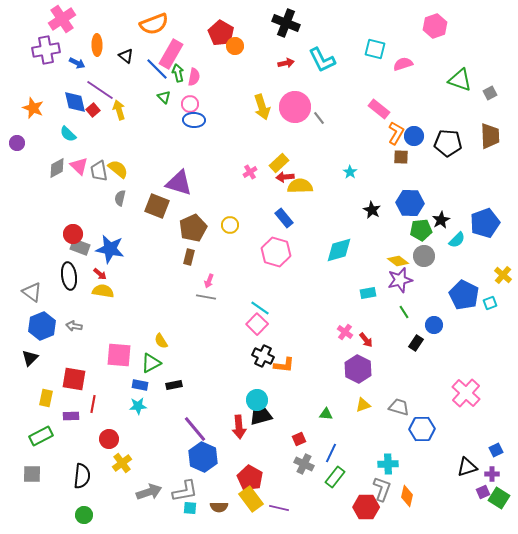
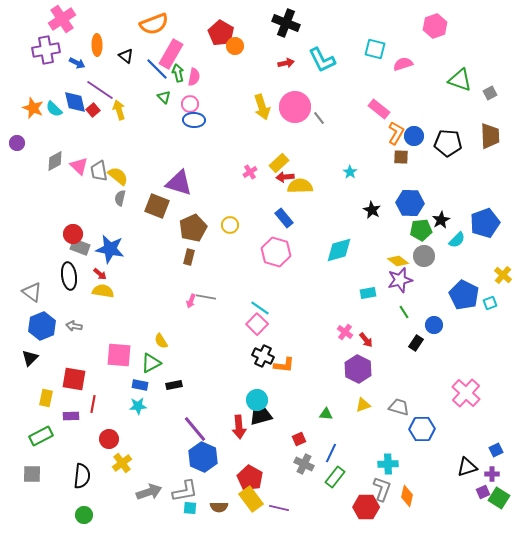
cyan semicircle at (68, 134): moved 14 px left, 25 px up
gray diamond at (57, 168): moved 2 px left, 7 px up
yellow semicircle at (118, 169): moved 7 px down
pink arrow at (209, 281): moved 18 px left, 20 px down
